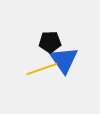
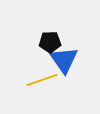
yellow line: moved 11 px down
